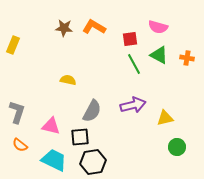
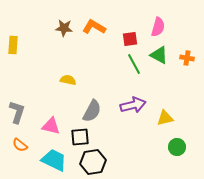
pink semicircle: rotated 90 degrees counterclockwise
yellow rectangle: rotated 18 degrees counterclockwise
